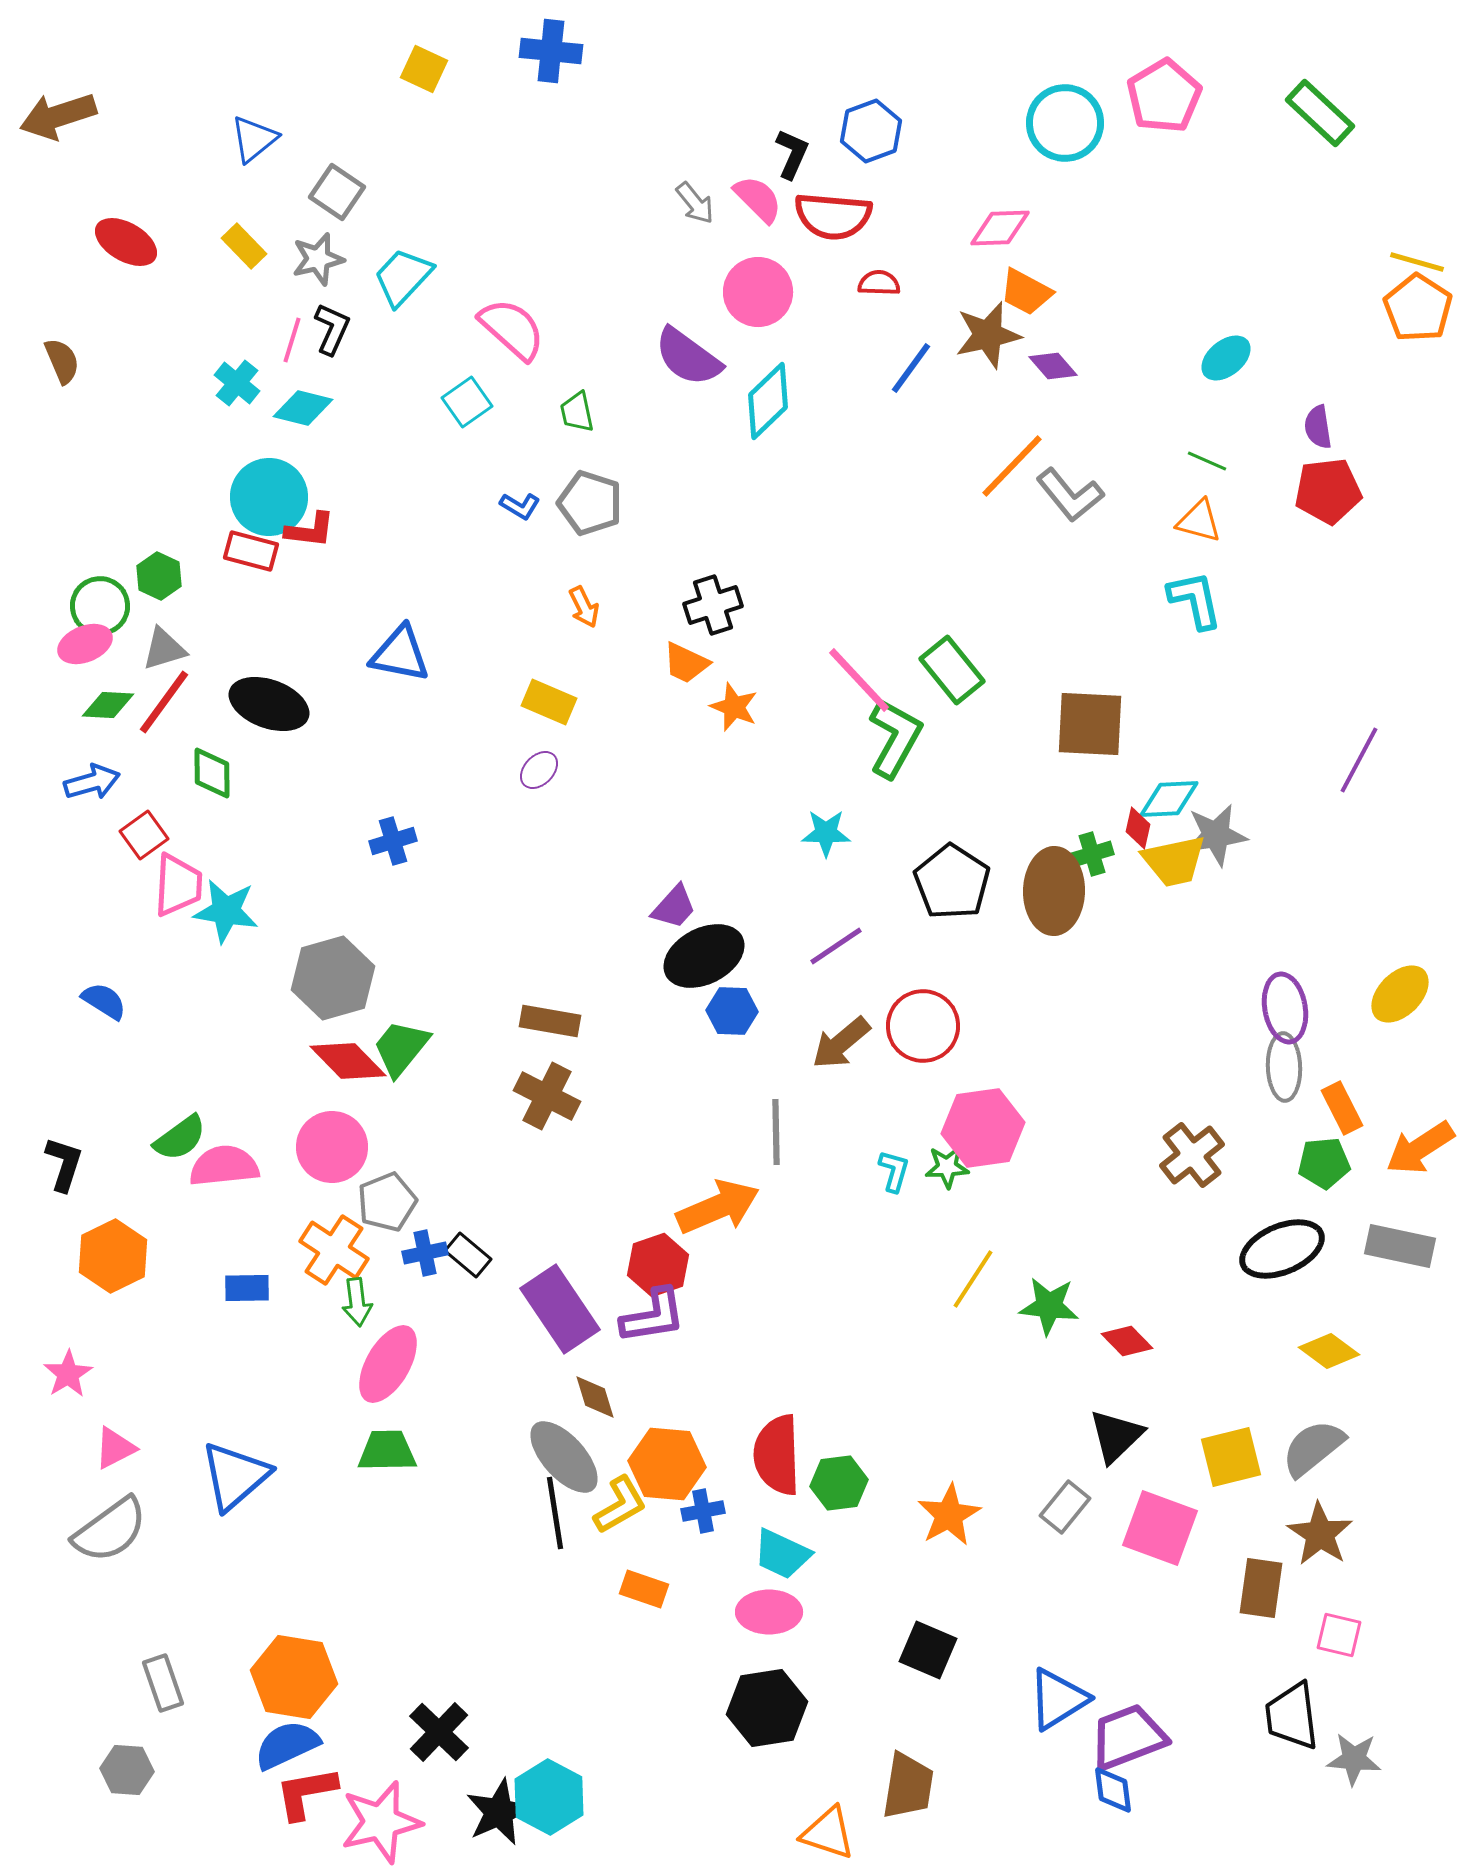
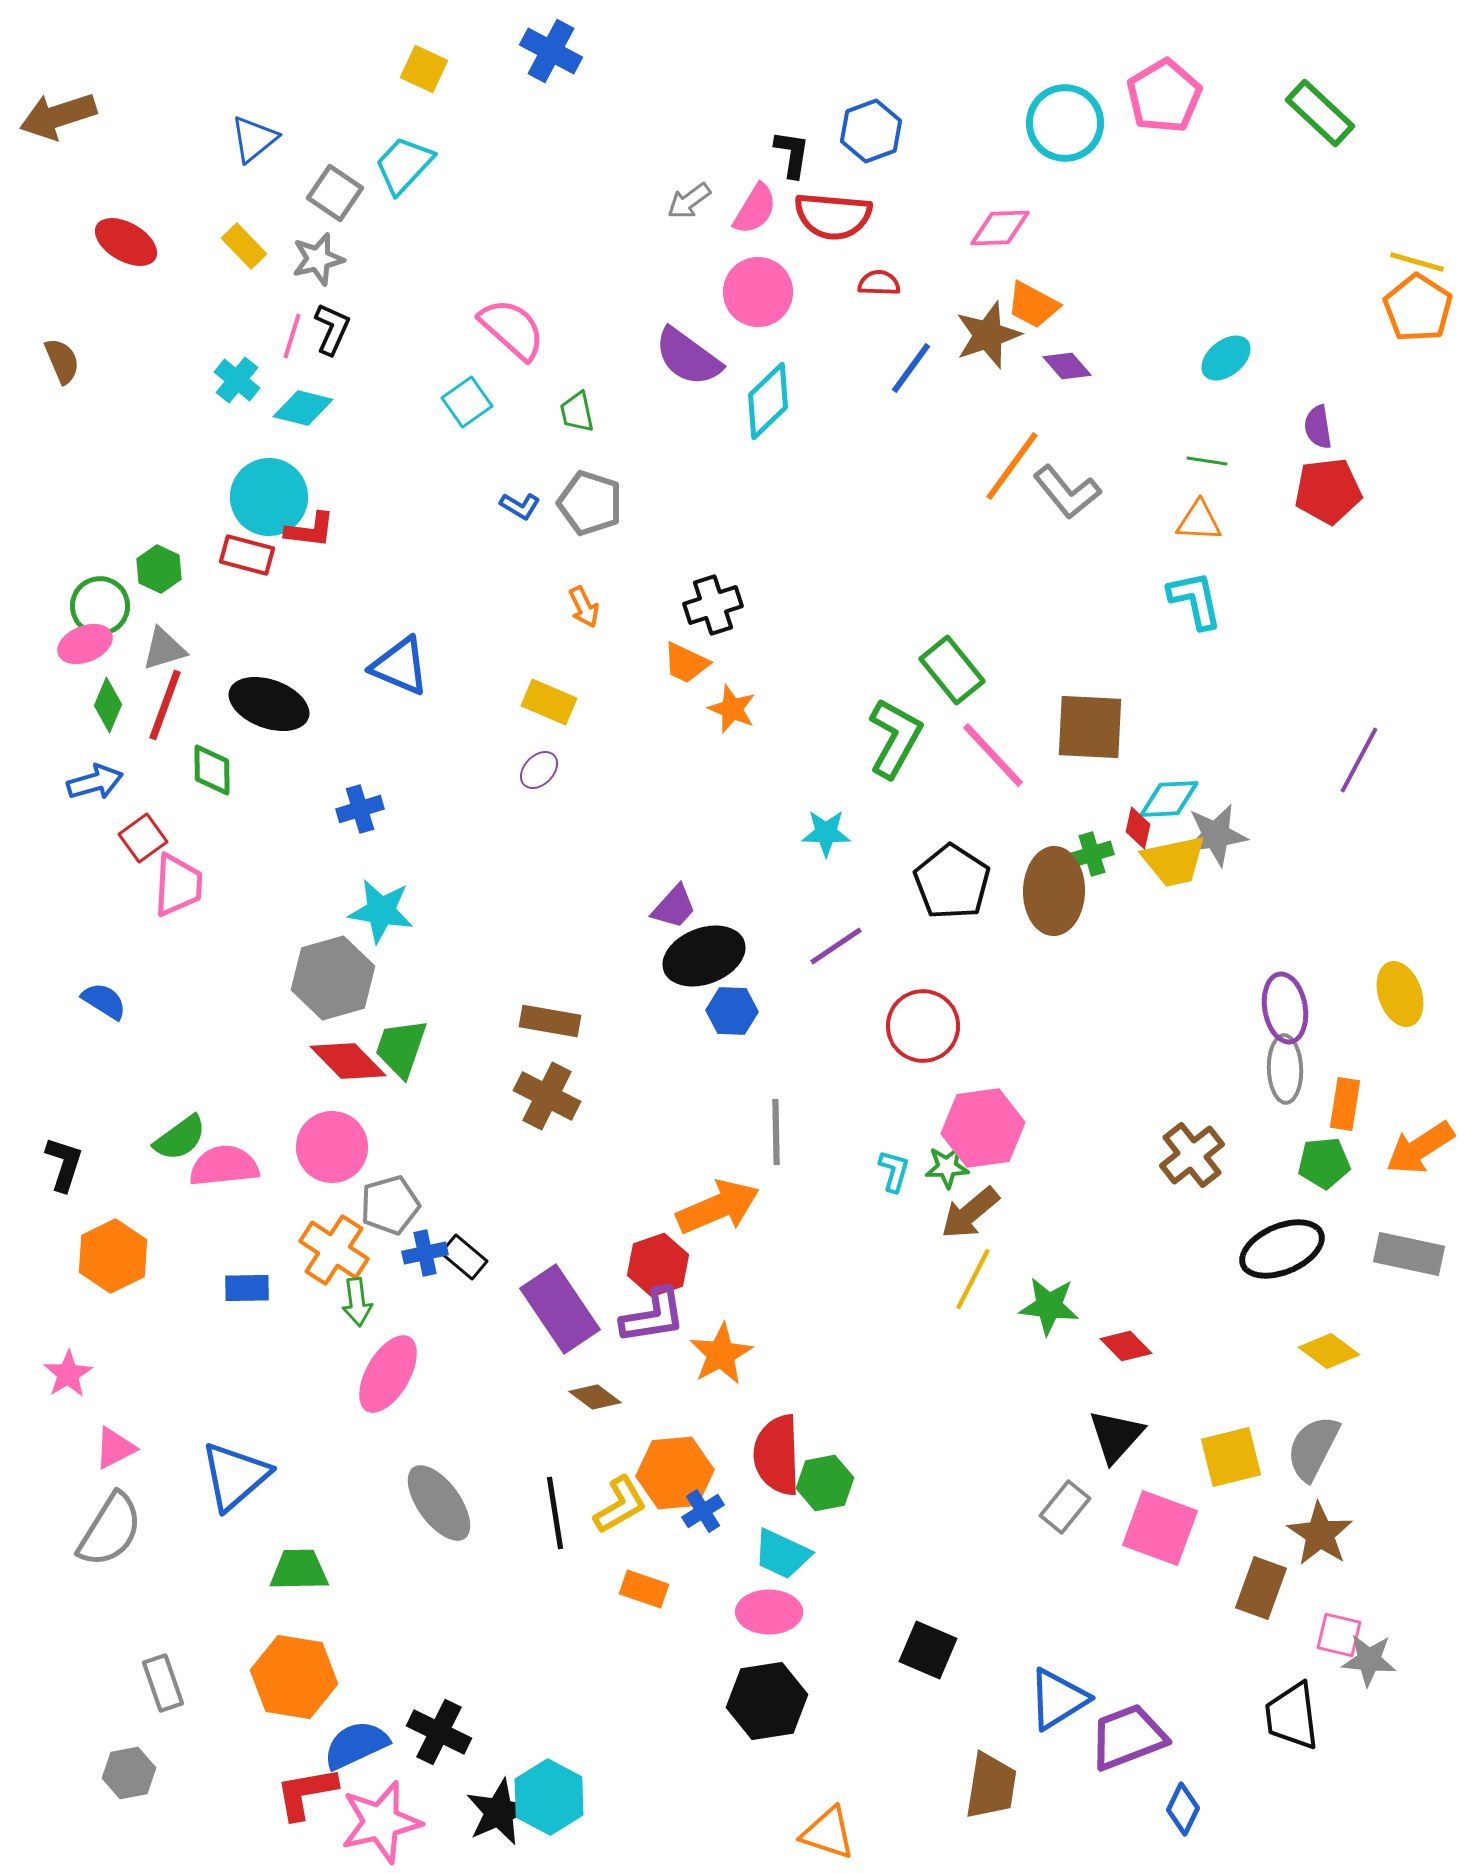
blue cross at (551, 51): rotated 22 degrees clockwise
black L-shape at (792, 154): rotated 15 degrees counterclockwise
gray square at (337, 192): moved 2 px left, 1 px down
pink semicircle at (758, 199): moved 3 px left, 10 px down; rotated 76 degrees clockwise
gray arrow at (695, 203): moved 6 px left, 2 px up; rotated 93 degrees clockwise
cyan trapezoid at (403, 277): moved 1 px right, 112 px up
orange trapezoid at (1026, 292): moved 7 px right, 13 px down
brown star at (988, 335): rotated 6 degrees counterclockwise
pink line at (292, 340): moved 4 px up
purple diamond at (1053, 366): moved 14 px right
cyan cross at (237, 383): moved 3 px up
green line at (1207, 461): rotated 15 degrees counterclockwise
orange line at (1012, 466): rotated 8 degrees counterclockwise
gray L-shape at (1070, 495): moved 3 px left, 3 px up
orange triangle at (1199, 521): rotated 12 degrees counterclockwise
red rectangle at (251, 551): moved 4 px left, 4 px down
green hexagon at (159, 576): moved 7 px up
blue triangle at (400, 654): moved 12 px down; rotated 12 degrees clockwise
pink line at (859, 680): moved 134 px right, 75 px down
red line at (164, 702): moved 1 px right, 3 px down; rotated 16 degrees counterclockwise
green diamond at (108, 705): rotated 70 degrees counterclockwise
orange star at (734, 707): moved 2 px left, 2 px down
brown square at (1090, 724): moved 3 px down
green diamond at (212, 773): moved 3 px up
blue arrow at (92, 782): moved 3 px right
red square at (144, 835): moved 1 px left, 3 px down
blue cross at (393, 841): moved 33 px left, 32 px up
cyan star at (226, 911): moved 155 px right
black ellipse at (704, 956): rotated 6 degrees clockwise
yellow ellipse at (1400, 994): rotated 64 degrees counterclockwise
brown arrow at (841, 1043): moved 129 px right, 170 px down
green trapezoid at (401, 1048): rotated 20 degrees counterclockwise
gray ellipse at (1284, 1067): moved 1 px right, 2 px down
orange rectangle at (1342, 1108): moved 3 px right, 4 px up; rotated 36 degrees clockwise
gray pentagon at (387, 1202): moved 3 px right, 3 px down; rotated 6 degrees clockwise
gray rectangle at (1400, 1246): moved 9 px right, 8 px down
black rectangle at (468, 1255): moved 4 px left, 2 px down
yellow line at (973, 1279): rotated 6 degrees counterclockwise
red diamond at (1127, 1341): moved 1 px left, 5 px down
pink ellipse at (388, 1364): moved 10 px down
brown diamond at (595, 1397): rotated 36 degrees counterclockwise
black triangle at (1116, 1436): rotated 4 degrees counterclockwise
gray semicircle at (1313, 1448): rotated 24 degrees counterclockwise
green trapezoid at (387, 1451): moved 88 px left, 119 px down
gray ellipse at (564, 1457): moved 125 px left, 46 px down; rotated 6 degrees clockwise
orange hexagon at (667, 1464): moved 8 px right, 9 px down; rotated 10 degrees counterclockwise
green hexagon at (839, 1483): moved 14 px left; rotated 4 degrees counterclockwise
blue cross at (703, 1511): rotated 21 degrees counterclockwise
orange star at (949, 1515): moved 228 px left, 161 px up
gray semicircle at (110, 1530): rotated 22 degrees counterclockwise
brown rectangle at (1261, 1588): rotated 12 degrees clockwise
black hexagon at (767, 1708): moved 7 px up
black cross at (439, 1732): rotated 18 degrees counterclockwise
blue semicircle at (287, 1745): moved 69 px right
gray star at (1354, 1759): moved 15 px right, 99 px up
gray hexagon at (127, 1770): moved 2 px right, 3 px down; rotated 15 degrees counterclockwise
brown trapezoid at (908, 1786): moved 83 px right
blue diamond at (1113, 1790): moved 70 px right, 19 px down; rotated 33 degrees clockwise
